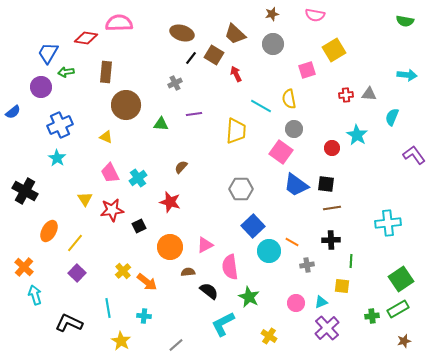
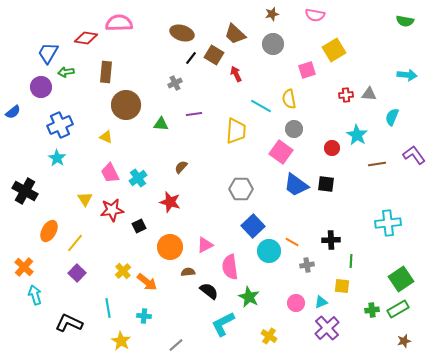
brown line at (332, 208): moved 45 px right, 44 px up
green cross at (372, 316): moved 6 px up
